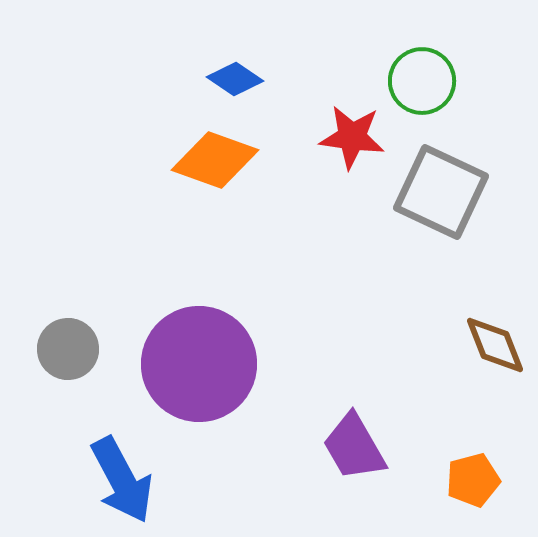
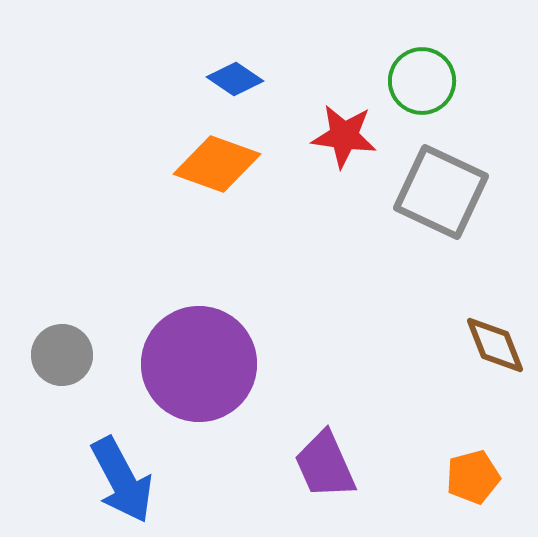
red star: moved 8 px left, 1 px up
orange diamond: moved 2 px right, 4 px down
gray circle: moved 6 px left, 6 px down
purple trapezoid: moved 29 px left, 18 px down; rotated 6 degrees clockwise
orange pentagon: moved 3 px up
